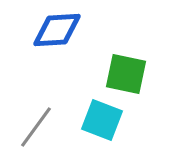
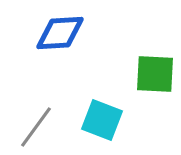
blue diamond: moved 3 px right, 3 px down
green square: moved 29 px right; rotated 9 degrees counterclockwise
